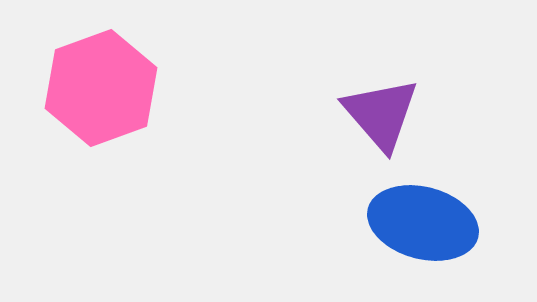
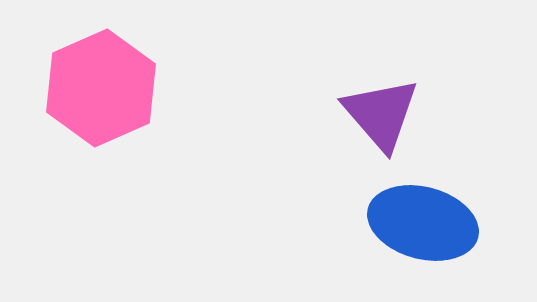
pink hexagon: rotated 4 degrees counterclockwise
